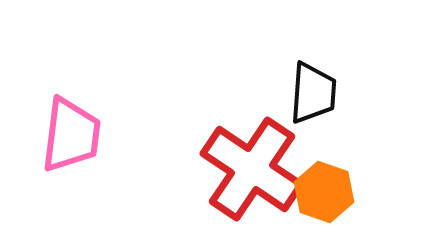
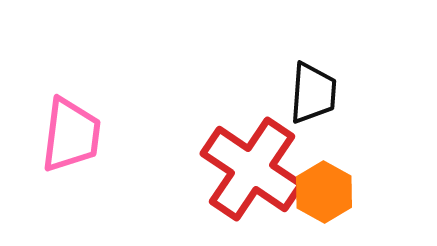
orange hexagon: rotated 10 degrees clockwise
